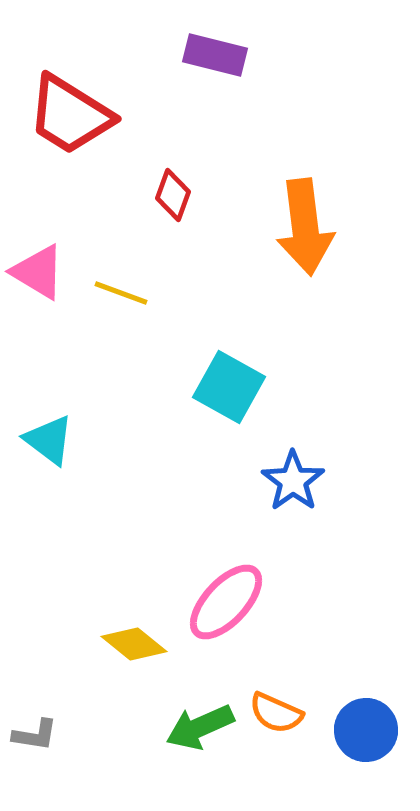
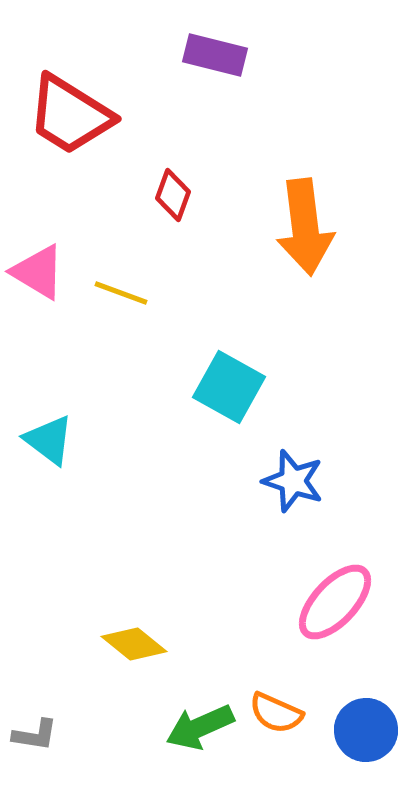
blue star: rotated 18 degrees counterclockwise
pink ellipse: moved 109 px right
